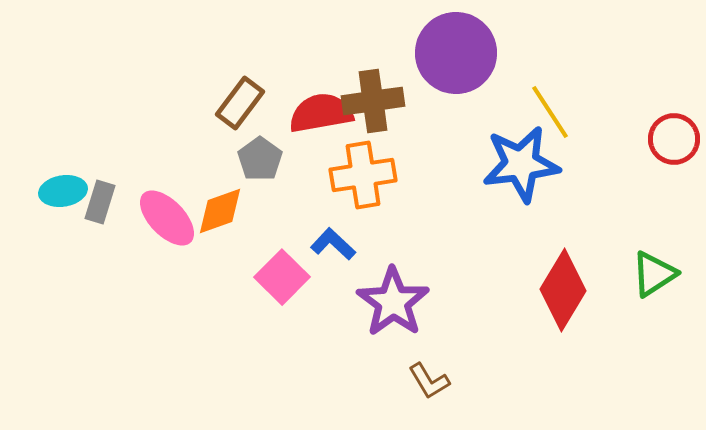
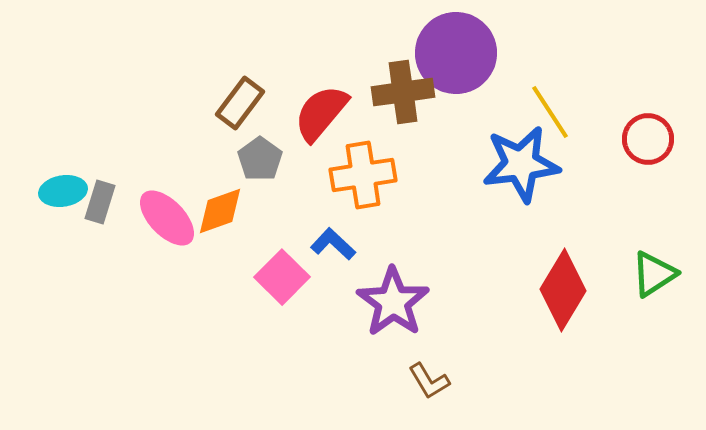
brown cross: moved 30 px right, 9 px up
red semicircle: rotated 40 degrees counterclockwise
red circle: moved 26 px left
